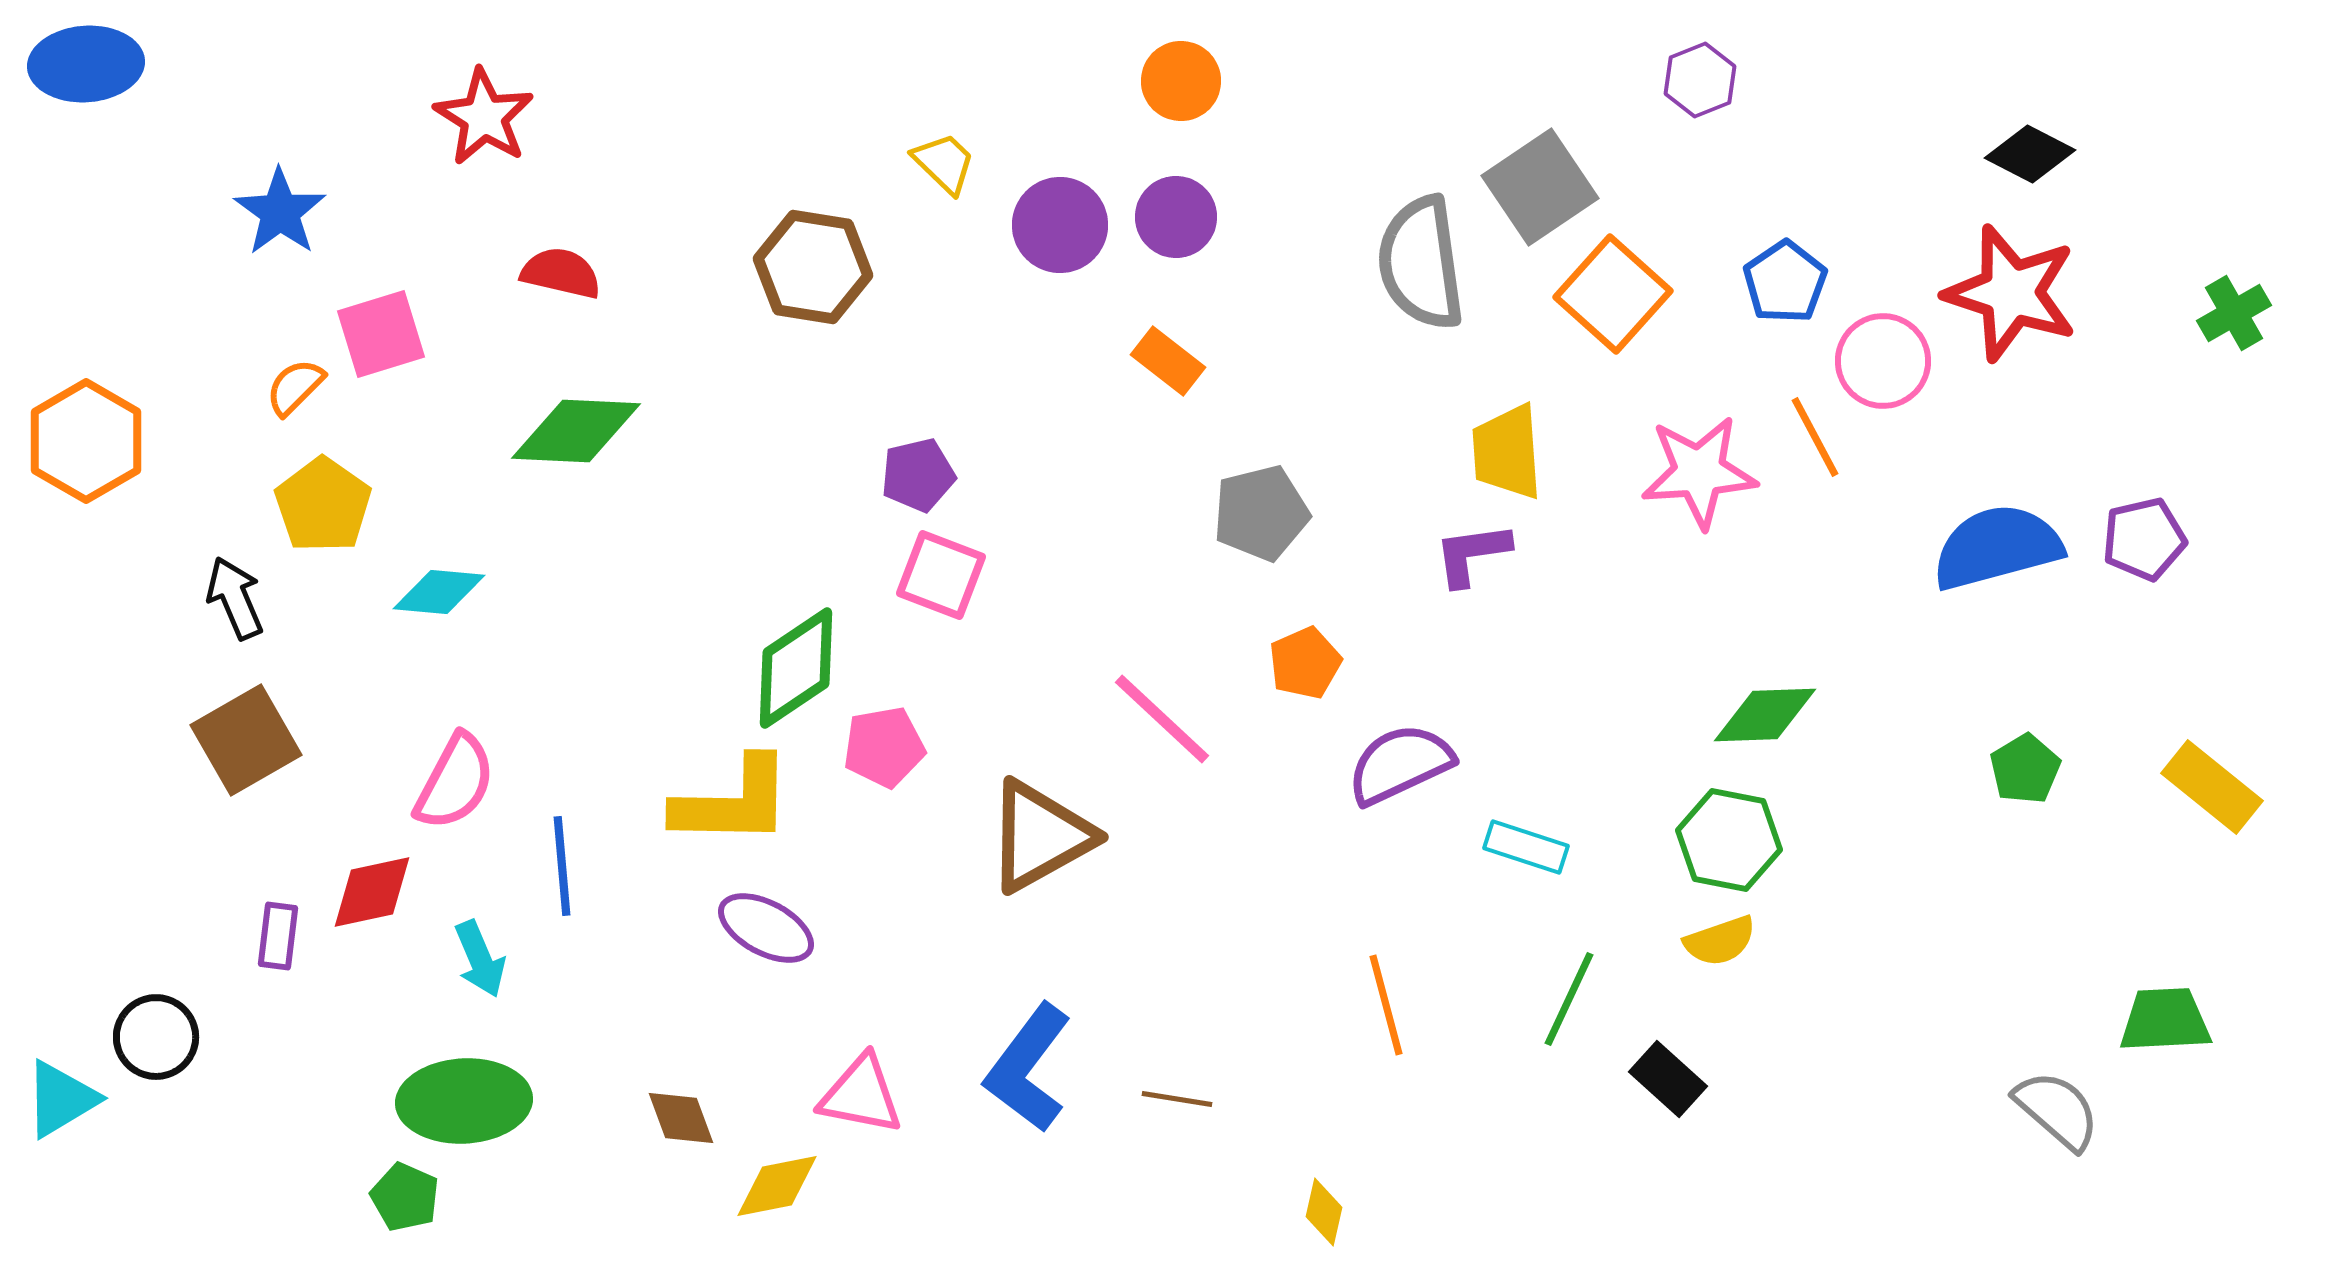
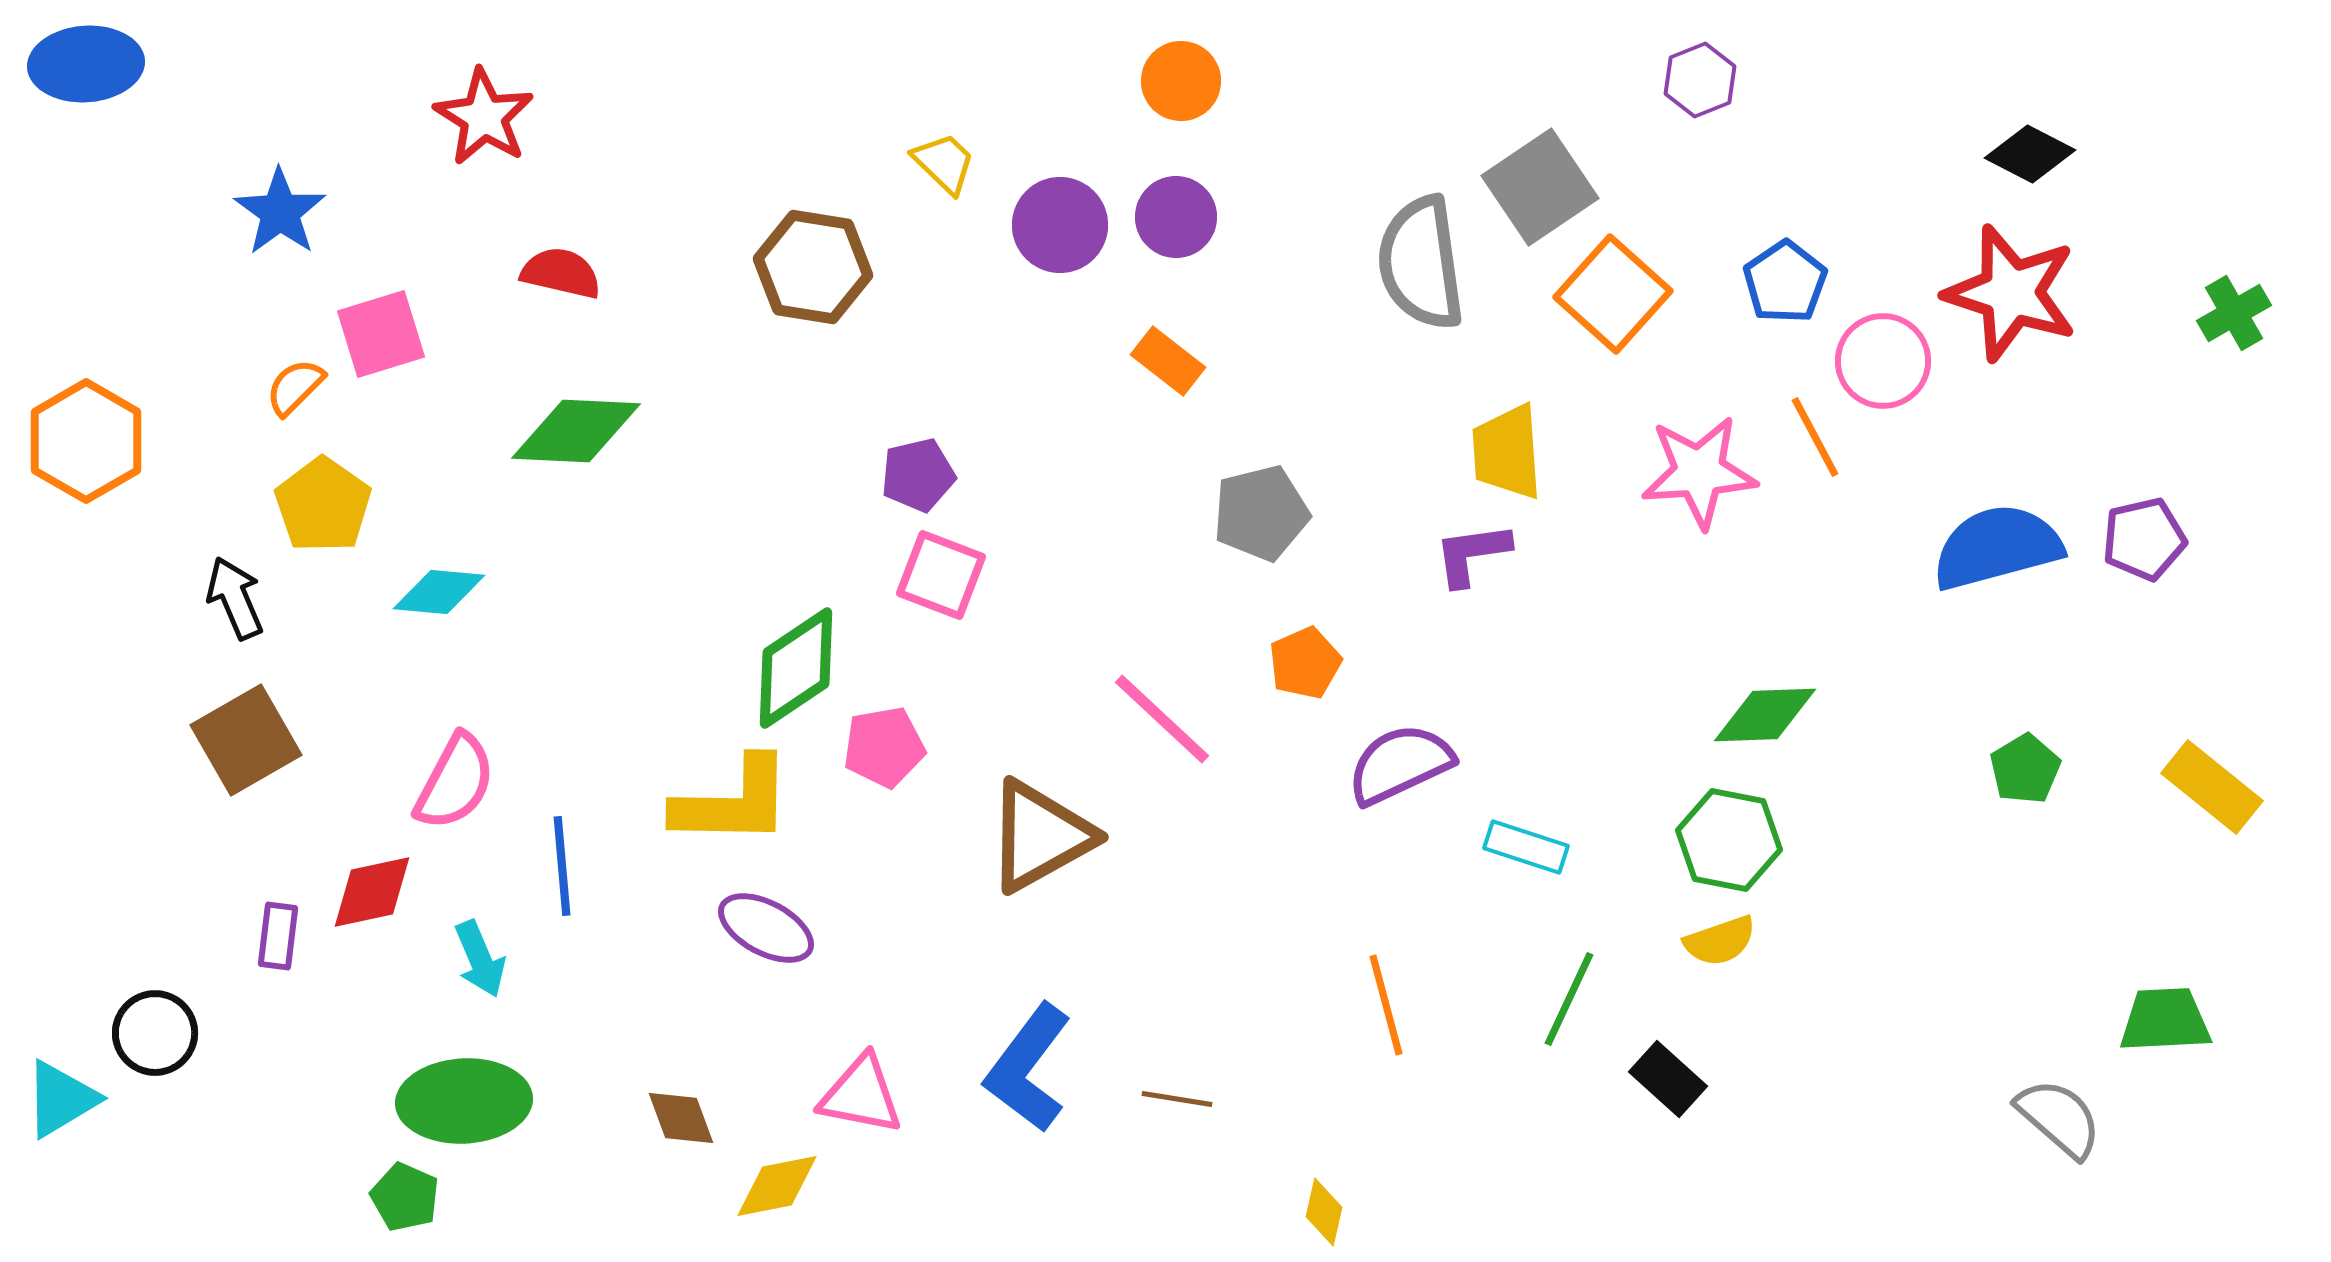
black circle at (156, 1037): moved 1 px left, 4 px up
gray semicircle at (2057, 1110): moved 2 px right, 8 px down
